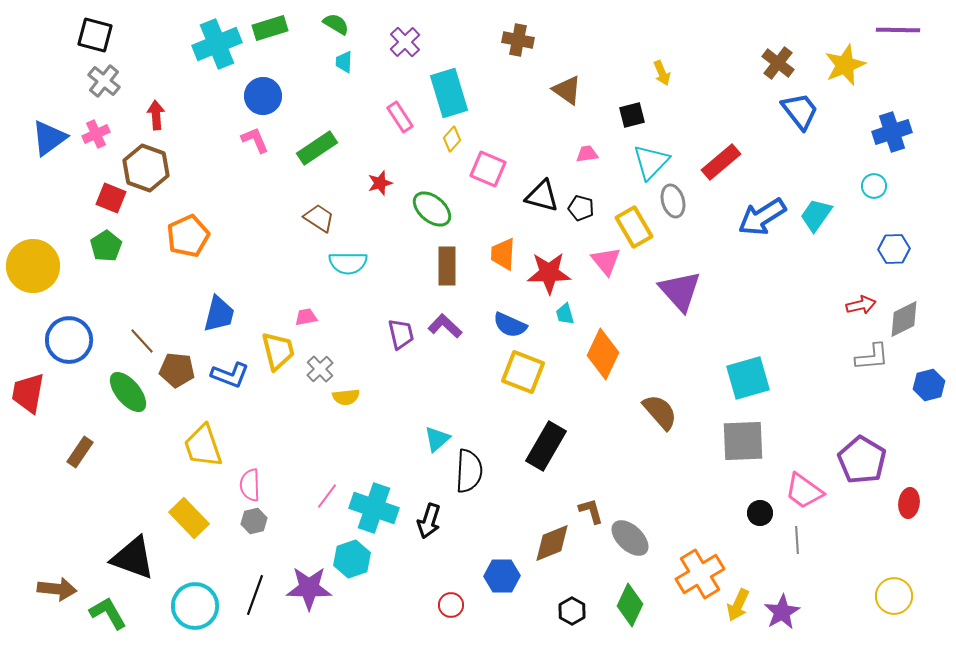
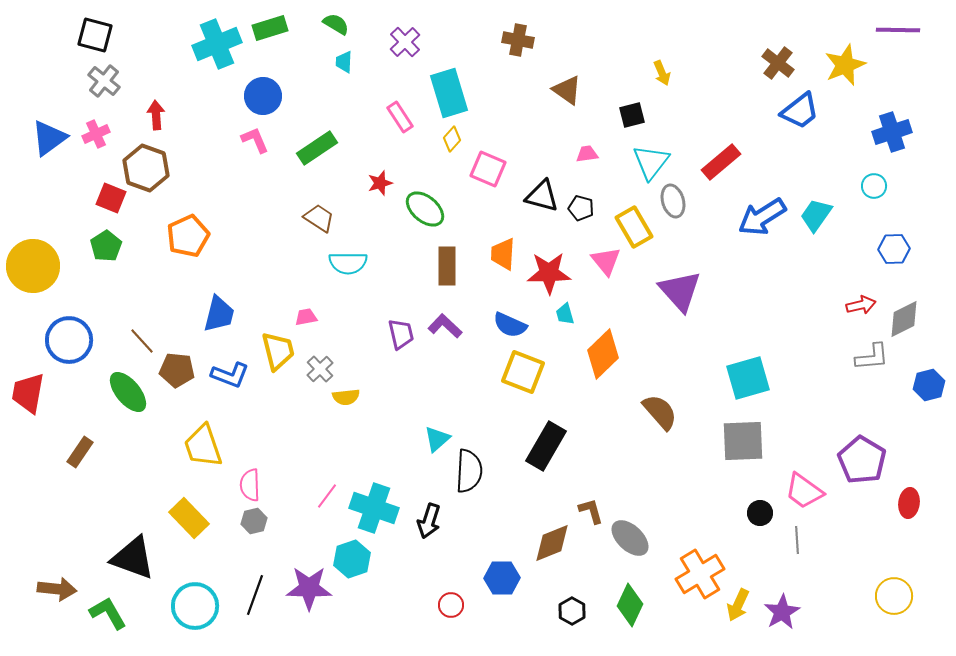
blue trapezoid at (800, 111): rotated 90 degrees clockwise
cyan triangle at (651, 162): rotated 6 degrees counterclockwise
green ellipse at (432, 209): moved 7 px left
orange diamond at (603, 354): rotated 21 degrees clockwise
blue hexagon at (502, 576): moved 2 px down
